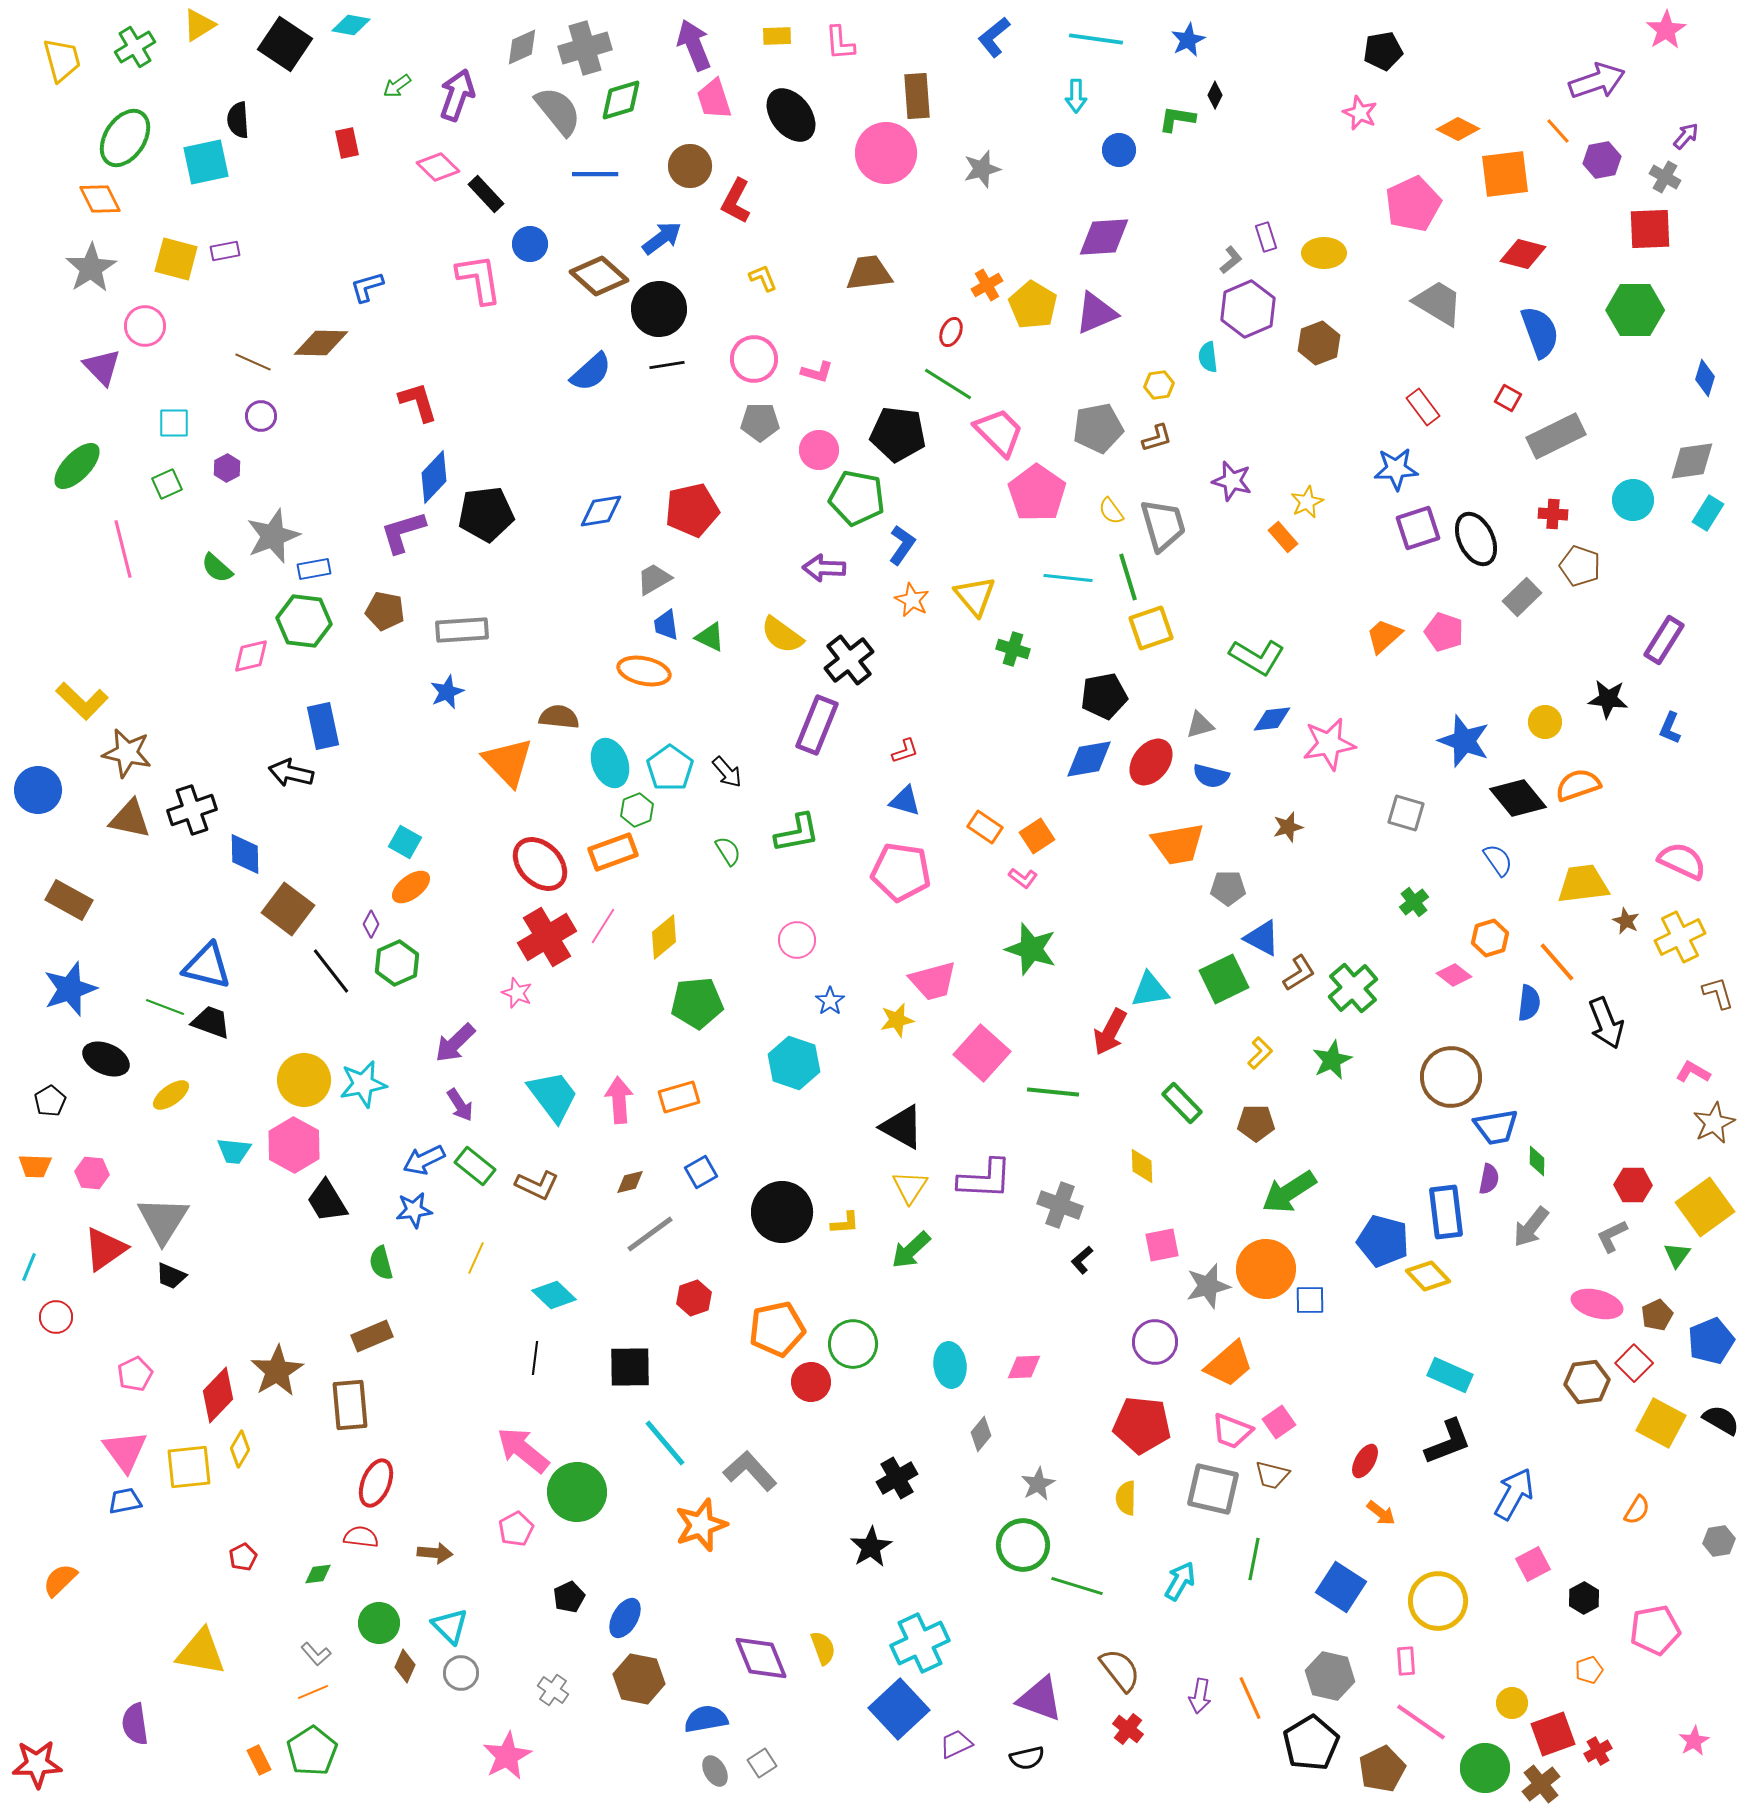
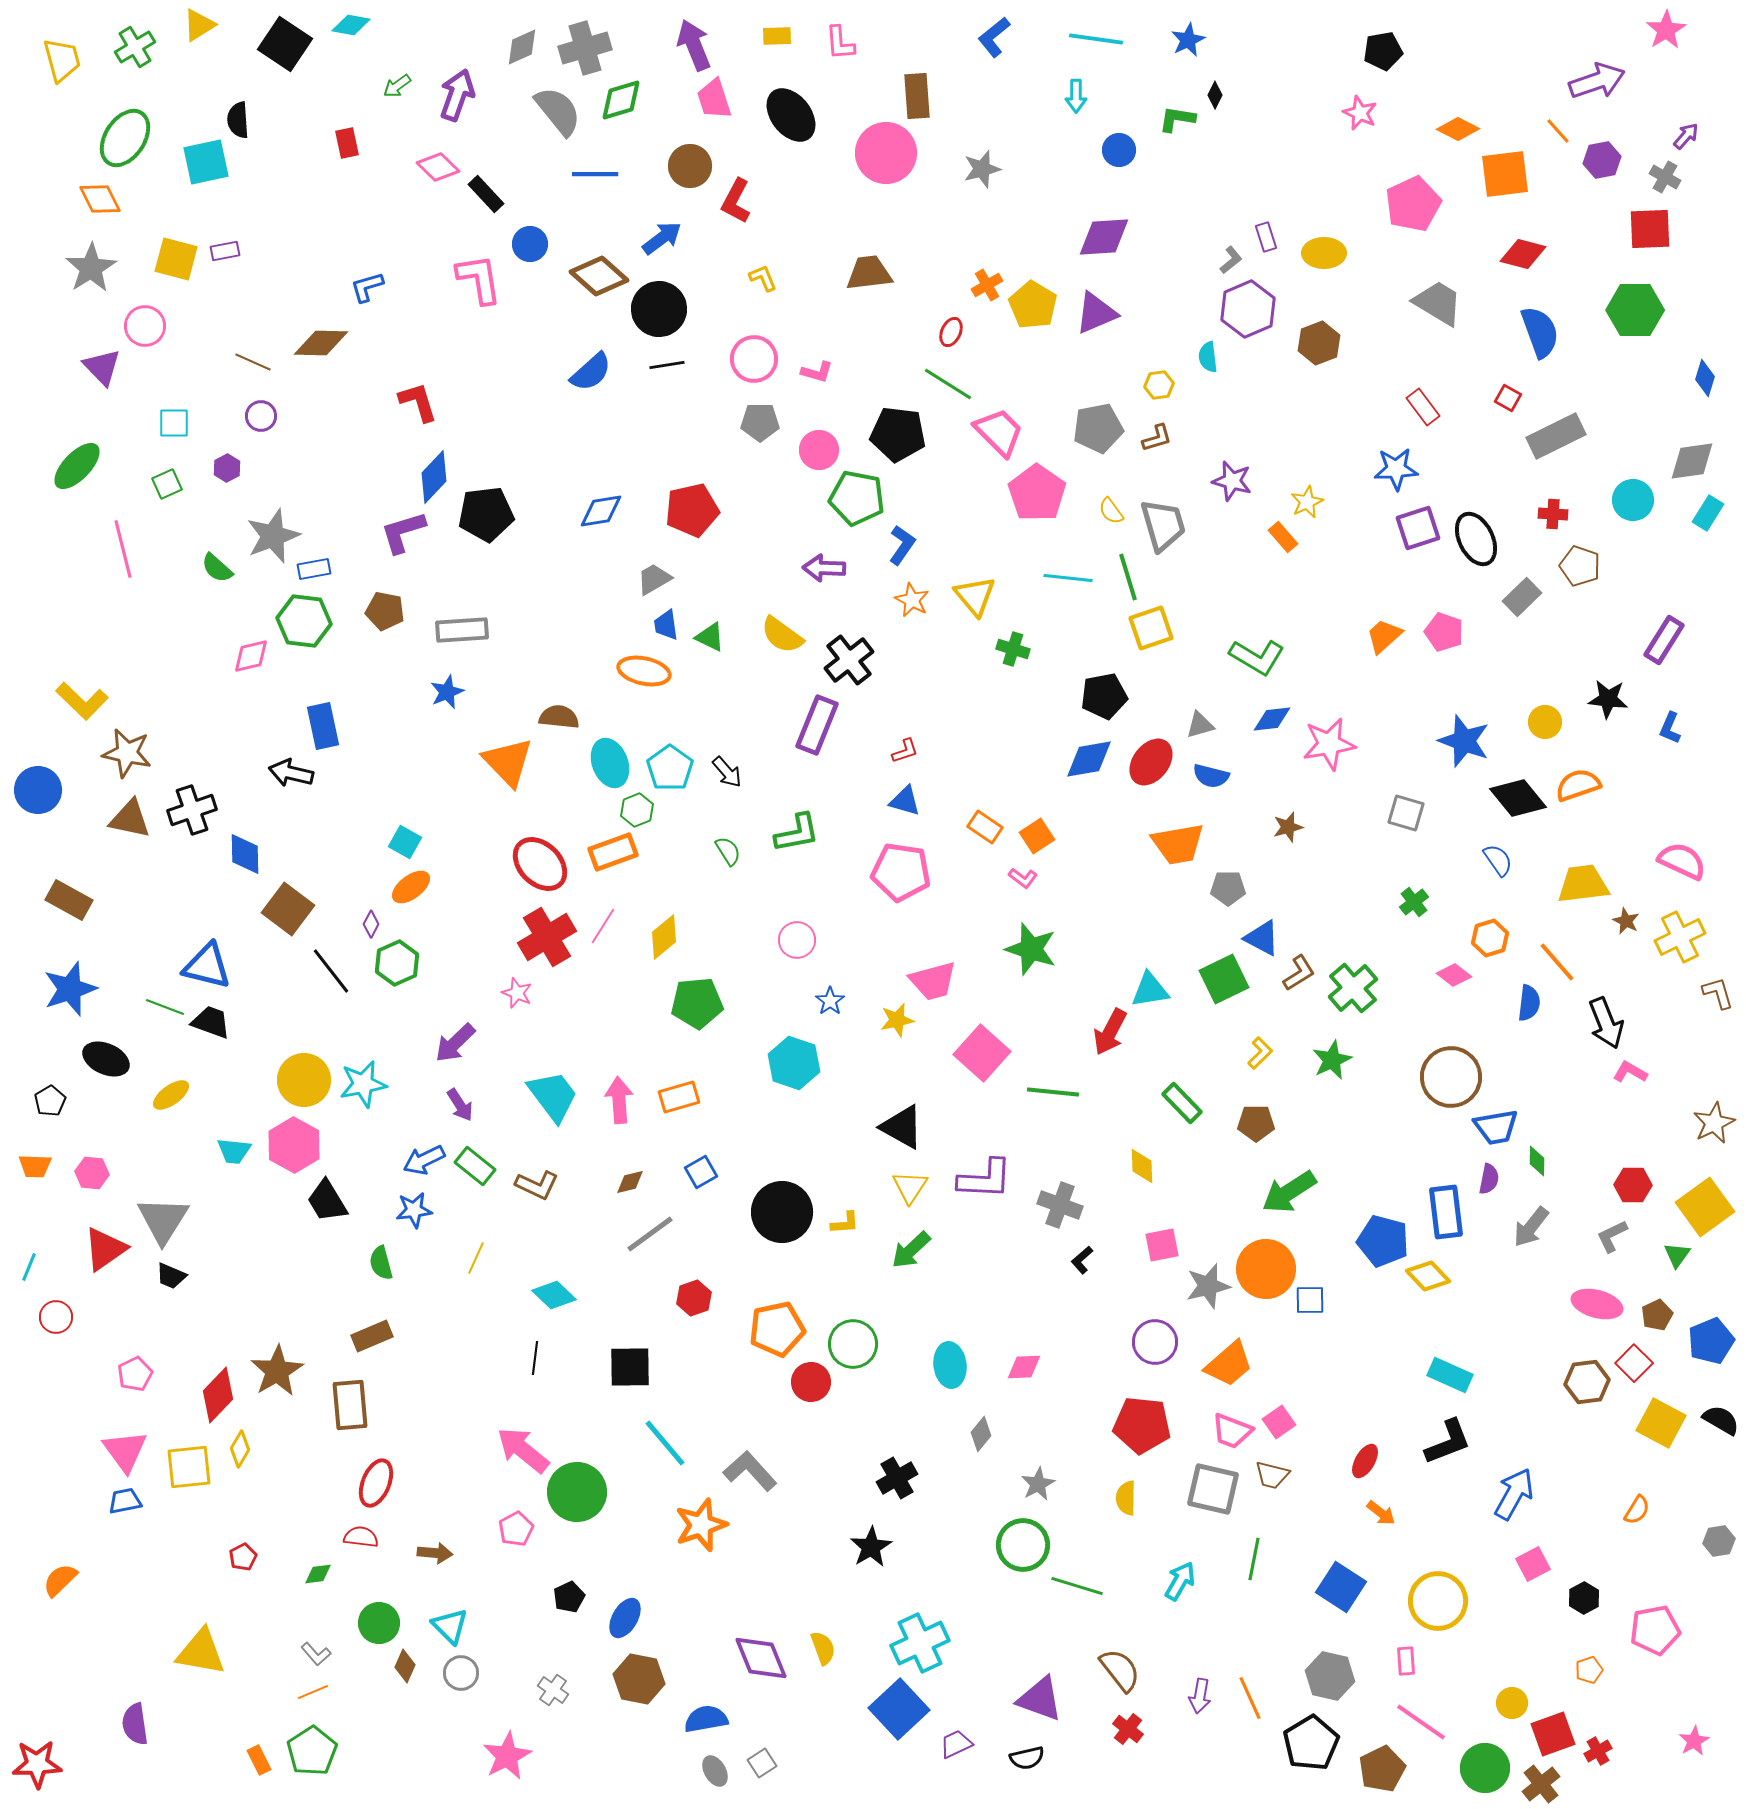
pink L-shape at (1693, 1072): moved 63 px left
